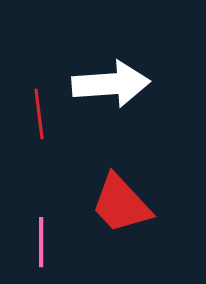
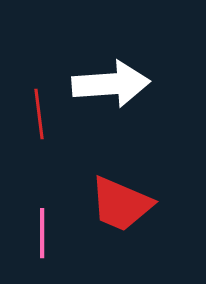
red trapezoid: rotated 24 degrees counterclockwise
pink line: moved 1 px right, 9 px up
